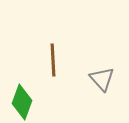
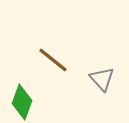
brown line: rotated 48 degrees counterclockwise
